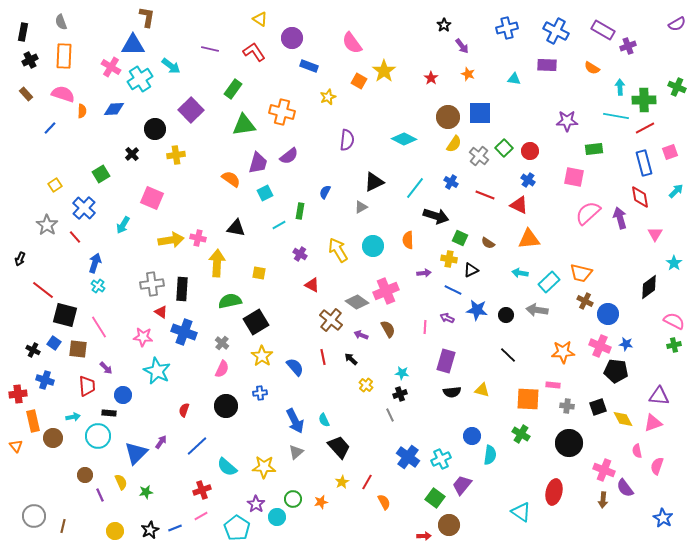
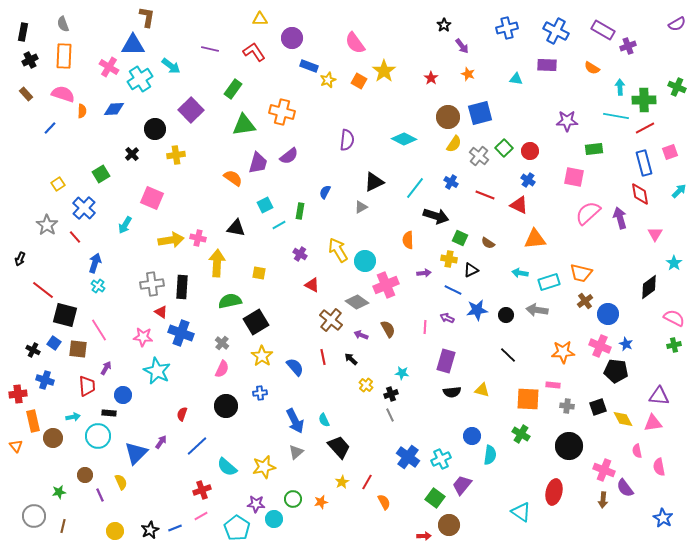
yellow triangle at (260, 19): rotated 35 degrees counterclockwise
gray semicircle at (61, 22): moved 2 px right, 2 px down
pink semicircle at (352, 43): moved 3 px right
pink cross at (111, 67): moved 2 px left
cyan triangle at (514, 79): moved 2 px right
yellow star at (328, 97): moved 17 px up
blue square at (480, 113): rotated 15 degrees counterclockwise
orange semicircle at (231, 179): moved 2 px right, 1 px up
yellow square at (55, 185): moved 3 px right, 1 px up
cyan arrow at (676, 191): moved 3 px right
cyan square at (265, 193): moved 12 px down
red diamond at (640, 197): moved 3 px up
cyan arrow at (123, 225): moved 2 px right
orange triangle at (529, 239): moved 6 px right
cyan circle at (373, 246): moved 8 px left, 15 px down
cyan rectangle at (549, 282): rotated 25 degrees clockwise
black rectangle at (182, 289): moved 2 px up
pink cross at (386, 291): moved 6 px up
brown cross at (585, 301): rotated 28 degrees clockwise
blue star at (477, 310): rotated 15 degrees counterclockwise
pink semicircle at (674, 321): moved 3 px up
pink line at (99, 327): moved 3 px down
blue cross at (184, 332): moved 3 px left, 1 px down
blue star at (626, 344): rotated 16 degrees clockwise
purple arrow at (106, 368): rotated 104 degrees counterclockwise
black cross at (400, 394): moved 9 px left
red semicircle at (184, 410): moved 2 px left, 4 px down
pink triangle at (653, 423): rotated 12 degrees clockwise
black circle at (569, 443): moved 3 px down
pink semicircle at (657, 466): moved 2 px right, 1 px down; rotated 30 degrees counterclockwise
yellow star at (264, 467): rotated 15 degrees counterclockwise
green star at (146, 492): moved 87 px left
purple star at (256, 504): rotated 30 degrees counterclockwise
cyan circle at (277, 517): moved 3 px left, 2 px down
